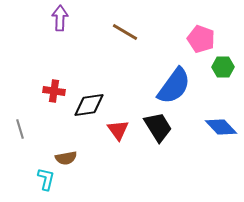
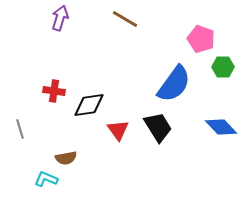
purple arrow: rotated 15 degrees clockwise
brown line: moved 13 px up
blue semicircle: moved 2 px up
cyan L-shape: rotated 80 degrees counterclockwise
